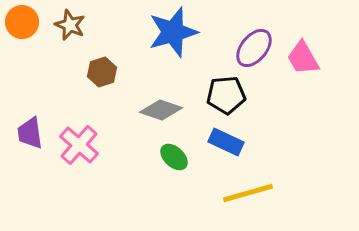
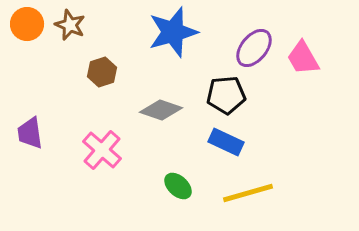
orange circle: moved 5 px right, 2 px down
pink cross: moved 23 px right, 5 px down
green ellipse: moved 4 px right, 29 px down
